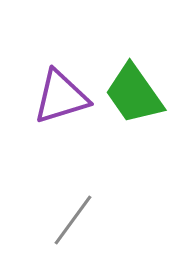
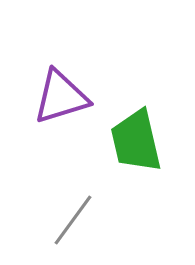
green trapezoid: moved 2 px right, 47 px down; rotated 22 degrees clockwise
